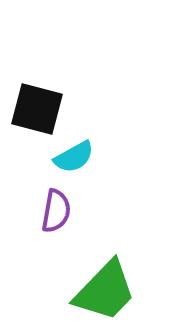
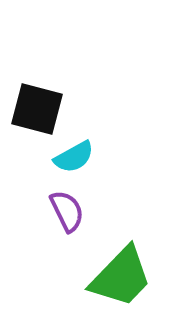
purple semicircle: moved 11 px right; rotated 36 degrees counterclockwise
green trapezoid: moved 16 px right, 14 px up
